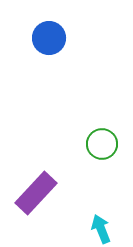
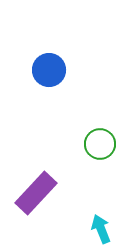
blue circle: moved 32 px down
green circle: moved 2 px left
